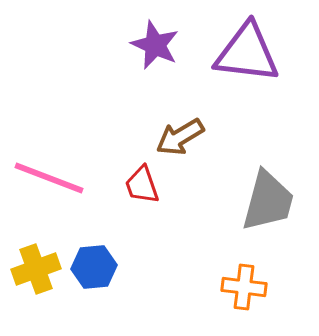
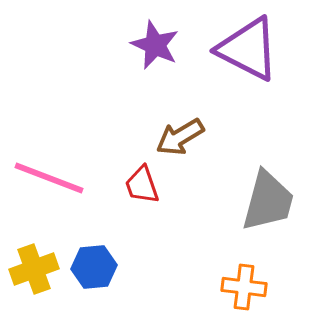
purple triangle: moved 1 px right, 4 px up; rotated 20 degrees clockwise
yellow cross: moved 2 px left
